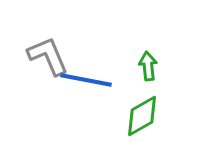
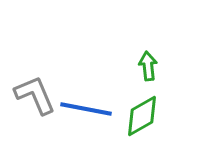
gray L-shape: moved 13 px left, 39 px down
blue line: moved 29 px down
